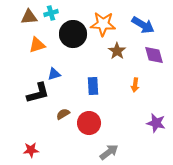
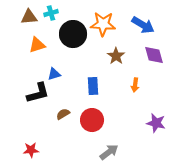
brown star: moved 1 px left, 5 px down
red circle: moved 3 px right, 3 px up
